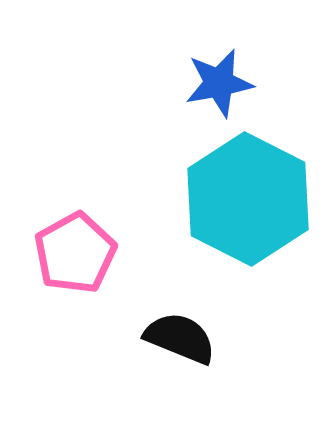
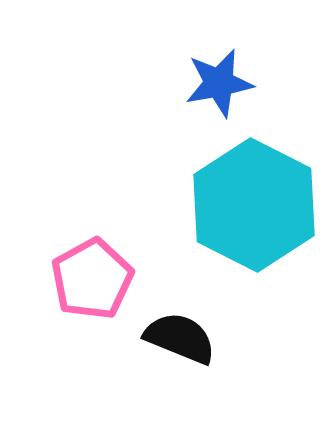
cyan hexagon: moved 6 px right, 6 px down
pink pentagon: moved 17 px right, 26 px down
